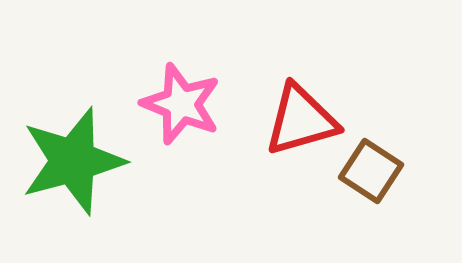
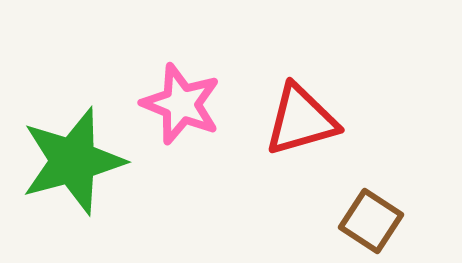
brown square: moved 50 px down
